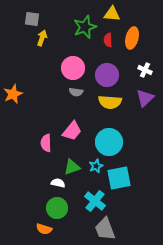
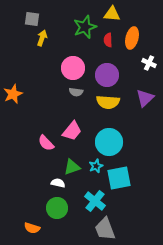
white cross: moved 4 px right, 7 px up
yellow semicircle: moved 2 px left
pink semicircle: rotated 42 degrees counterclockwise
orange semicircle: moved 12 px left, 1 px up
